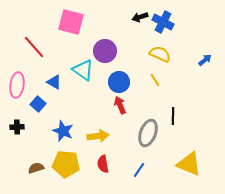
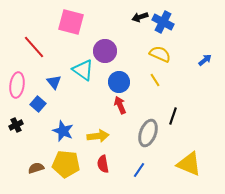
blue triangle: rotated 21 degrees clockwise
black line: rotated 18 degrees clockwise
black cross: moved 1 px left, 2 px up; rotated 24 degrees counterclockwise
